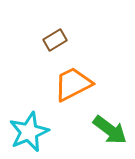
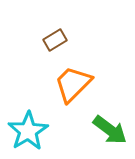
orange trapezoid: rotated 18 degrees counterclockwise
cyan star: moved 1 px left, 1 px up; rotated 9 degrees counterclockwise
